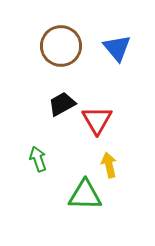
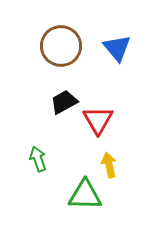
black trapezoid: moved 2 px right, 2 px up
red triangle: moved 1 px right
